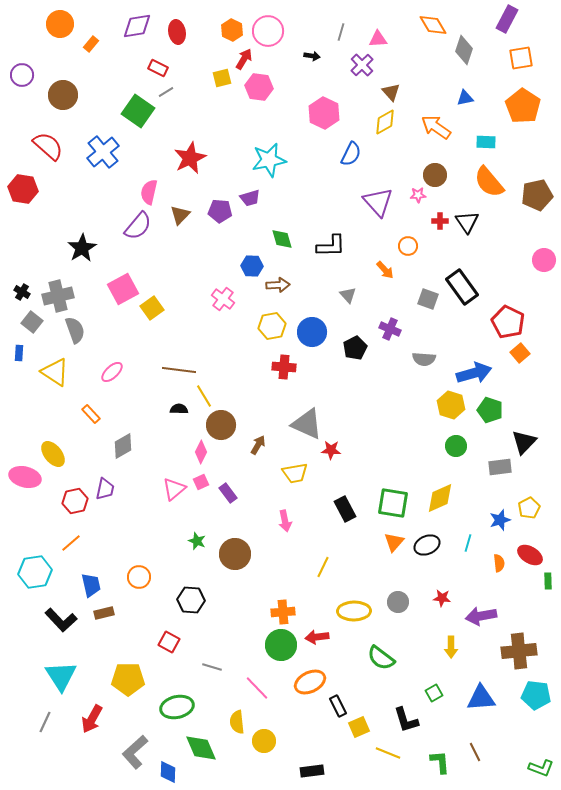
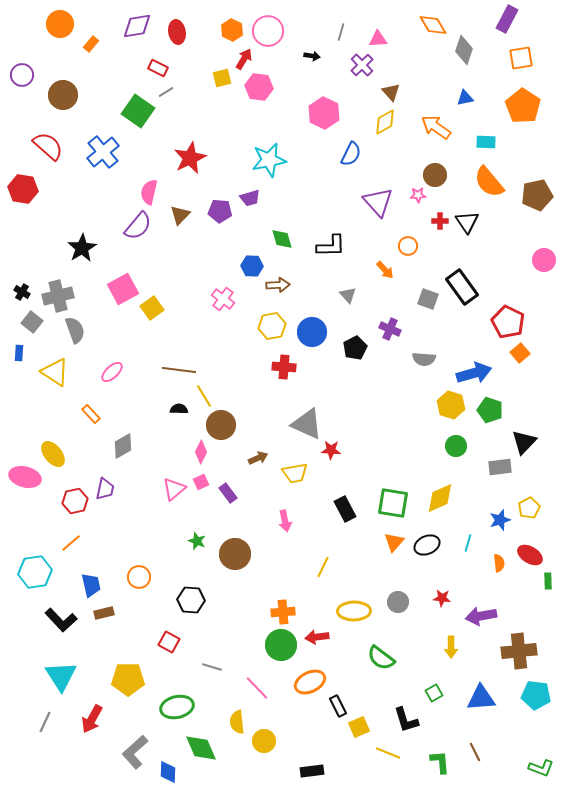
brown arrow at (258, 445): moved 13 px down; rotated 36 degrees clockwise
